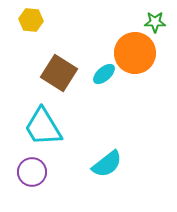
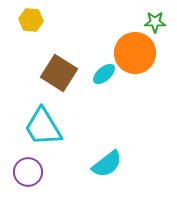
purple circle: moved 4 px left
